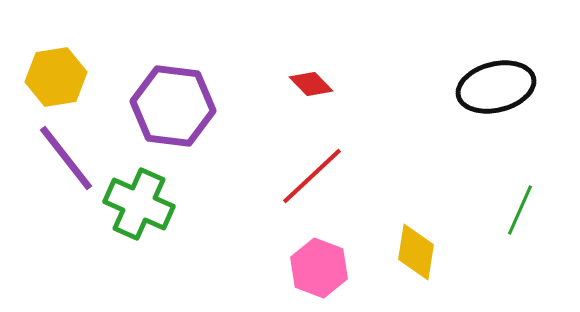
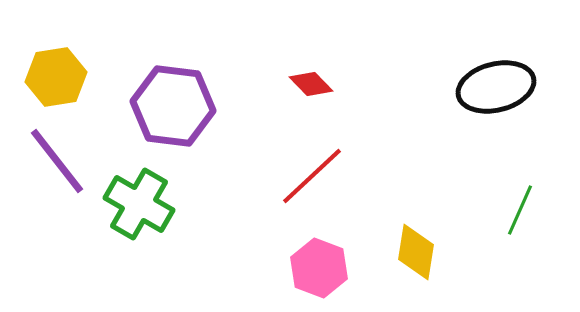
purple line: moved 9 px left, 3 px down
green cross: rotated 6 degrees clockwise
